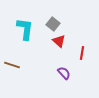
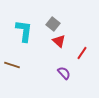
cyan L-shape: moved 1 px left, 2 px down
red line: rotated 24 degrees clockwise
